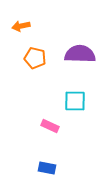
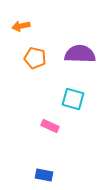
cyan square: moved 2 px left, 2 px up; rotated 15 degrees clockwise
blue rectangle: moved 3 px left, 7 px down
